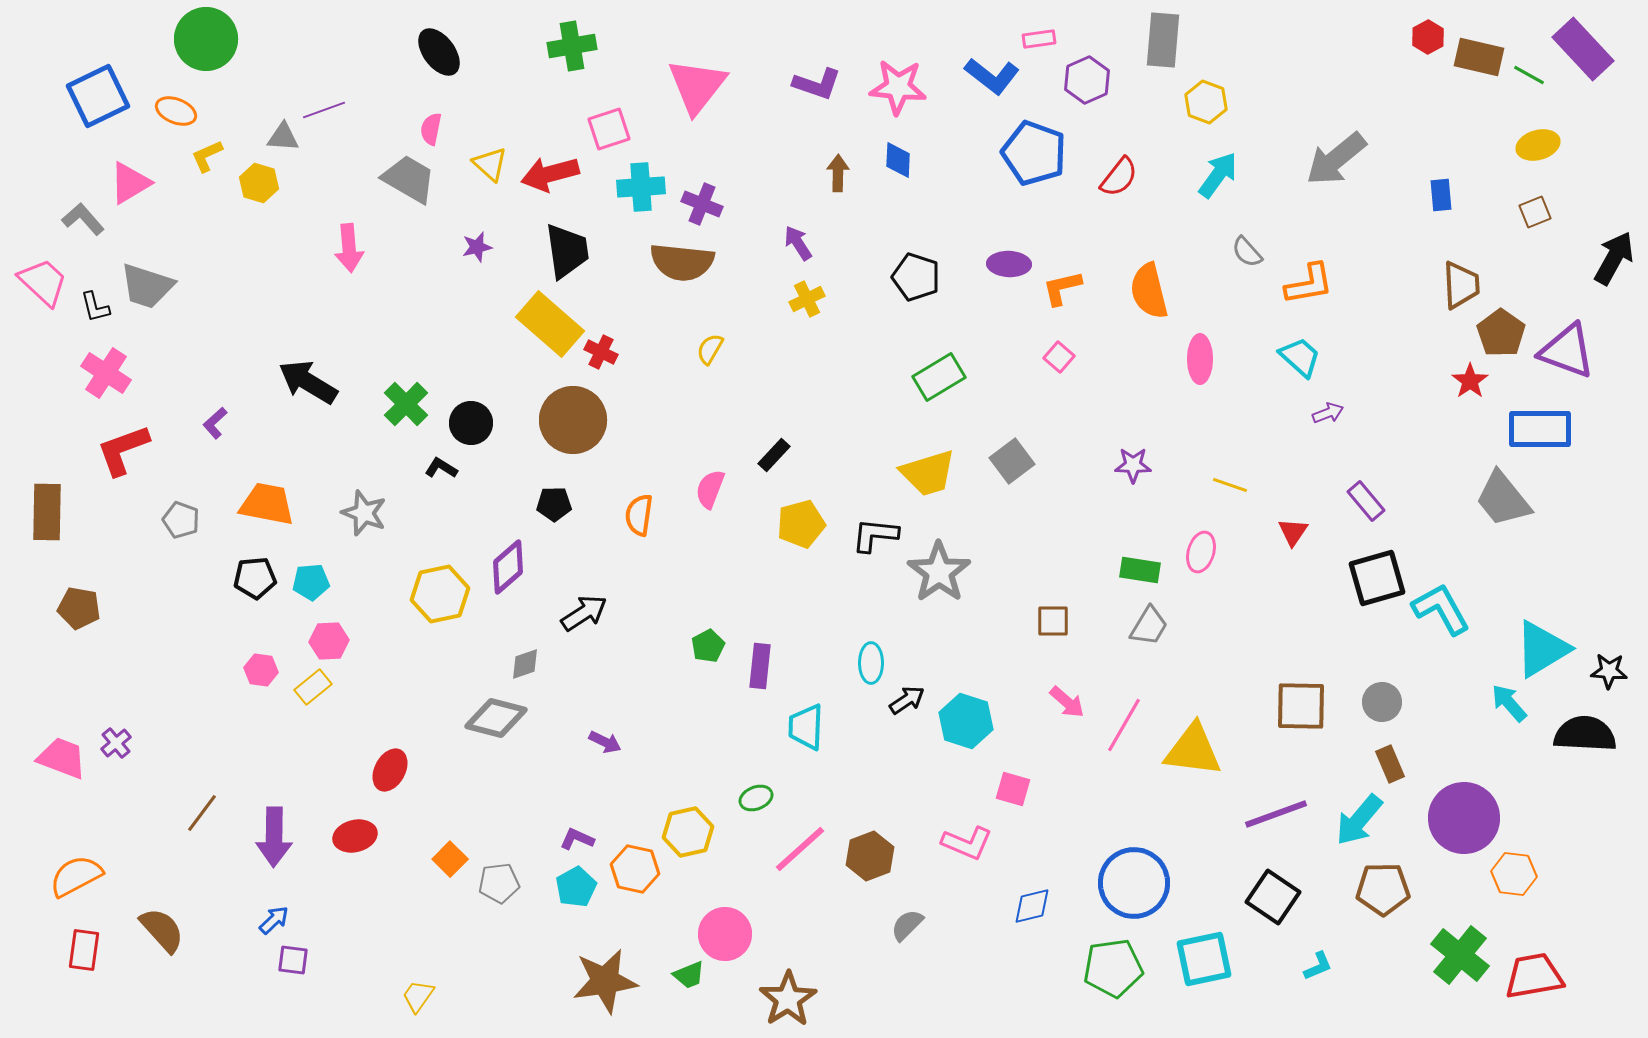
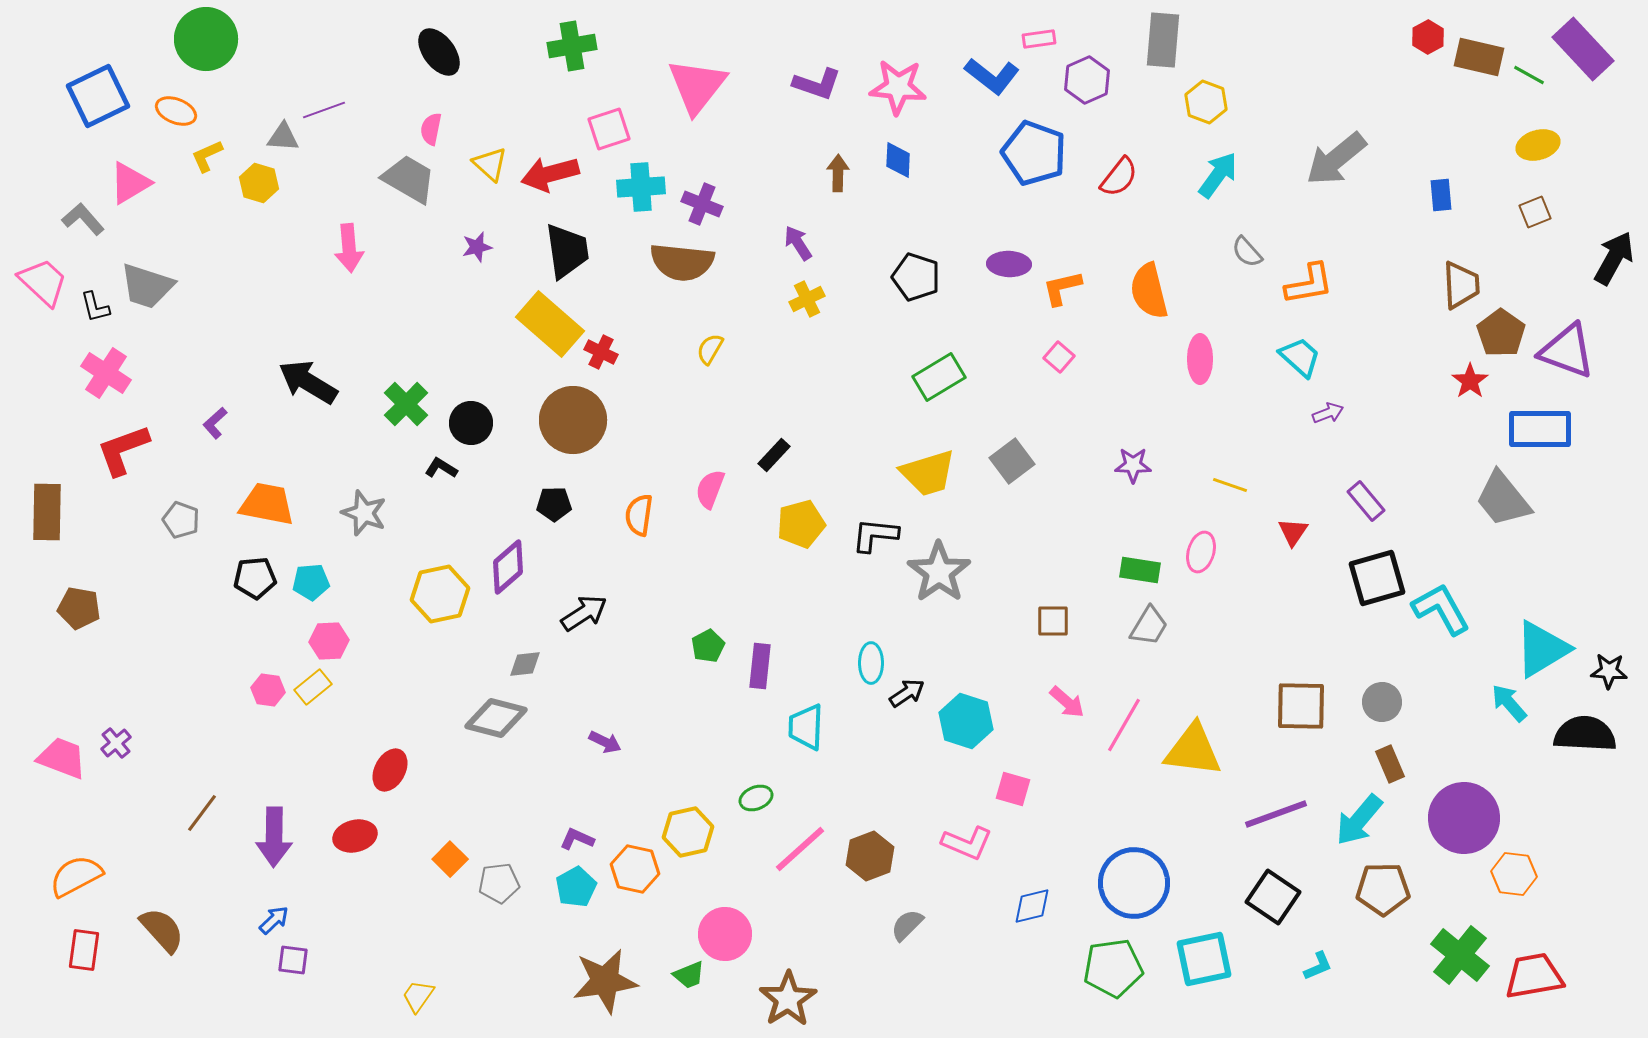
gray diamond at (525, 664): rotated 12 degrees clockwise
pink hexagon at (261, 670): moved 7 px right, 20 px down
black arrow at (907, 700): moved 7 px up
